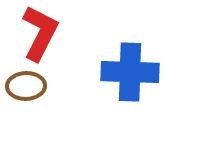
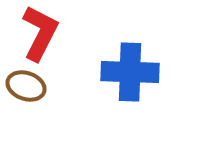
brown ellipse: rotated 21 degrees clockwise
